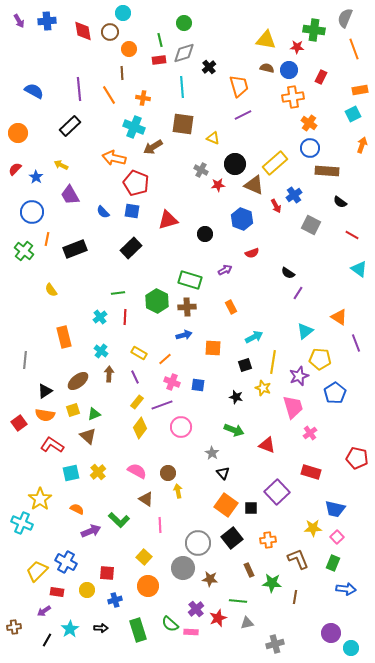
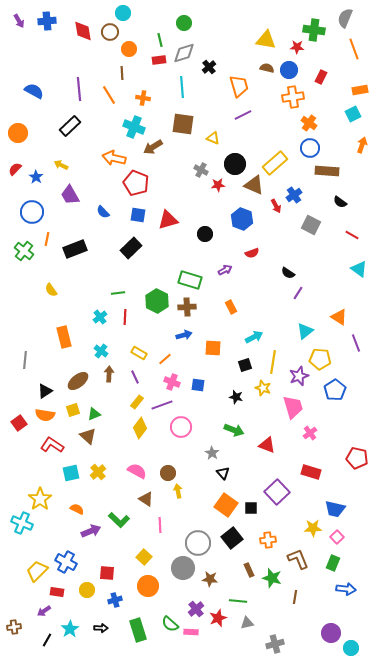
blue square at (132, 211): moved 6 px right, 4 px down
blue pentagon at (335, 393): moved 3 px up
green star at (272, 583): moved 5 px up; rotated 12 degrees clockwise
